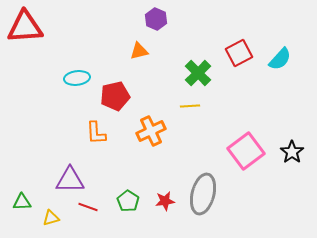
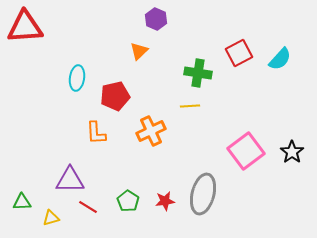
orange triangle: rotated 30 degrees counterclockwise
green cross: rotated 36 degrees counterclockwise
cyan ellipse: rotated 75 degrees counterclockwise
red line: rotated 12 degrees clockwise
